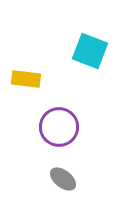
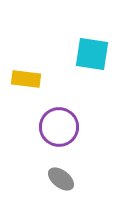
cyan square: moved 2 px right, 3 px down; rotated 12 degrees counterclockwise
gray ellipse: moved 2 px left
